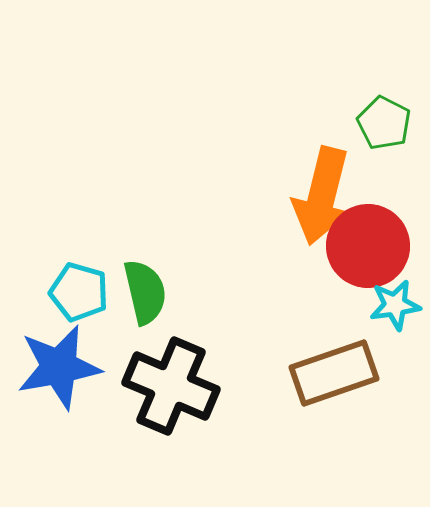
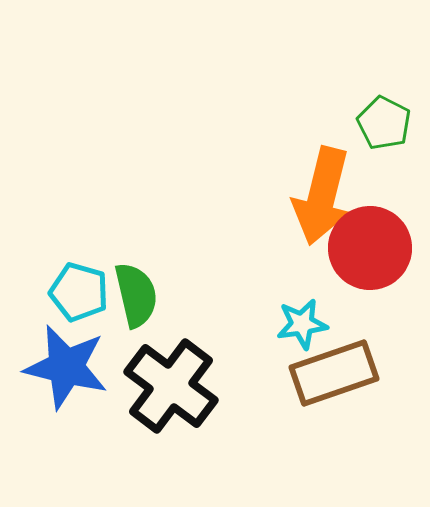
red circle: moved 2 px right, 2 px down
green semicircle: moved 9 px left, 3 px down
cyan star: moved 93 px left, 19 px down
blue star: moved 7 px right; rotated 24 degrees clockwise
black cross: rotated 14 degrees clockwise
